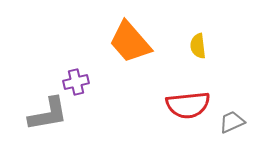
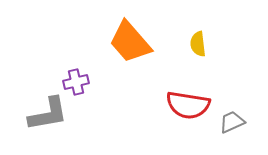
yellow semicircle: moved 2 px up
red semicircle: rotated 15 degrees clockwise
